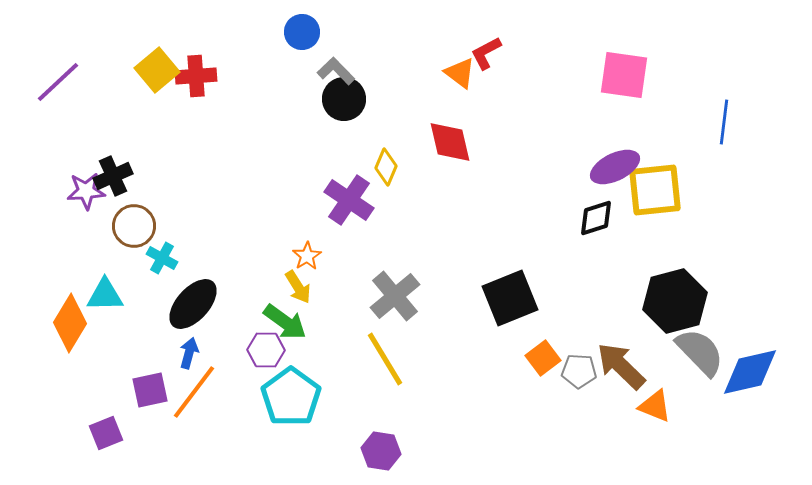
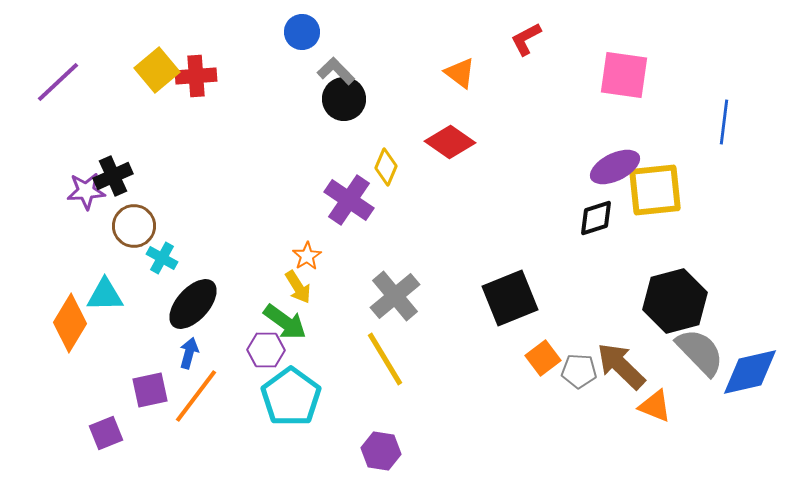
red L-shape at (486, 53): moved 40 px right, 14 px up
red diamond at (450, 142): rotated 42 degrees counterclockwise
orange line at (194, 392): moved 2 px right, 4 px down
